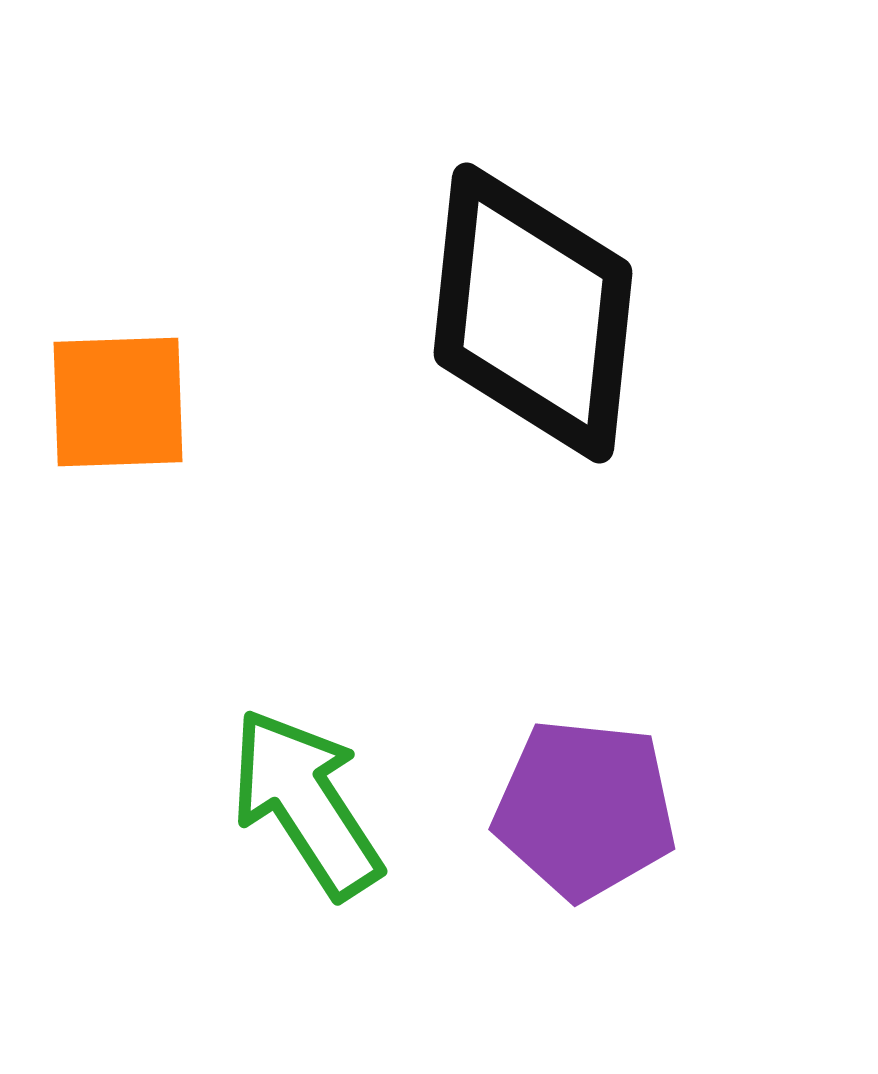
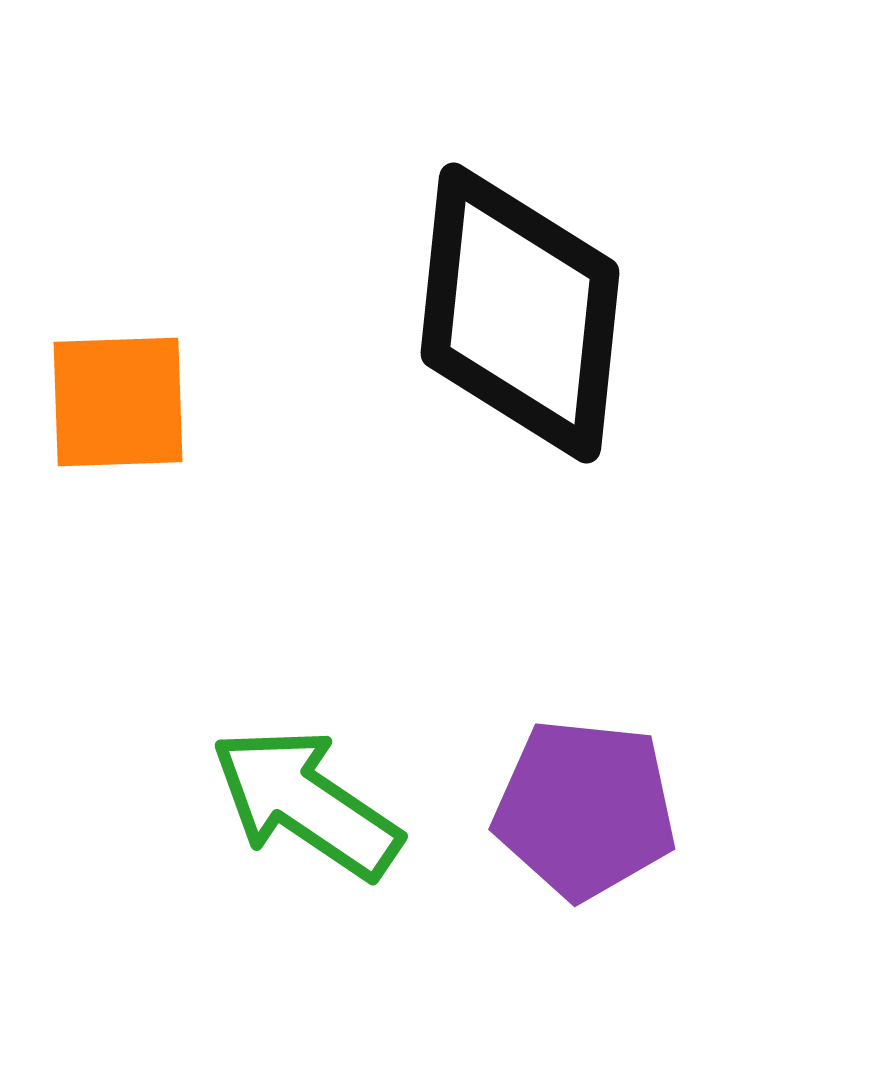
black diamond: moved 13 px left
green arrow: rotated 23 degrees counterclockwise
